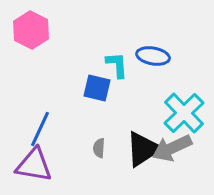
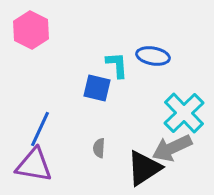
black triangle: moved 1 px right, 19 px down
